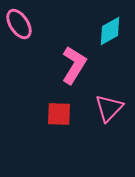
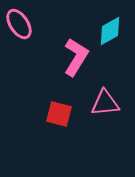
pink L-shape: moved 2 px right, 8 px up
pink triangle: moved 4 px left, 5 px up; rotated 40 degrees clockwise
red square: rotated 12 degrees clockwise
